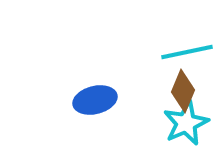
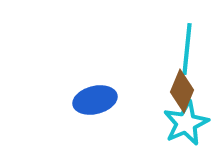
cyan line: moved 3 px up; rotated 72 degrees counterclockwise
brown diamond: moved 1 px left
